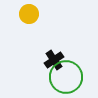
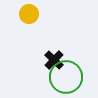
black cross: rotated 12 degrees counterclockwise
